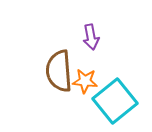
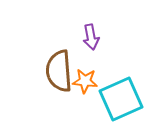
cyan square: moved 6 px right, 2 px up; rotated 15 degrees clockwise
